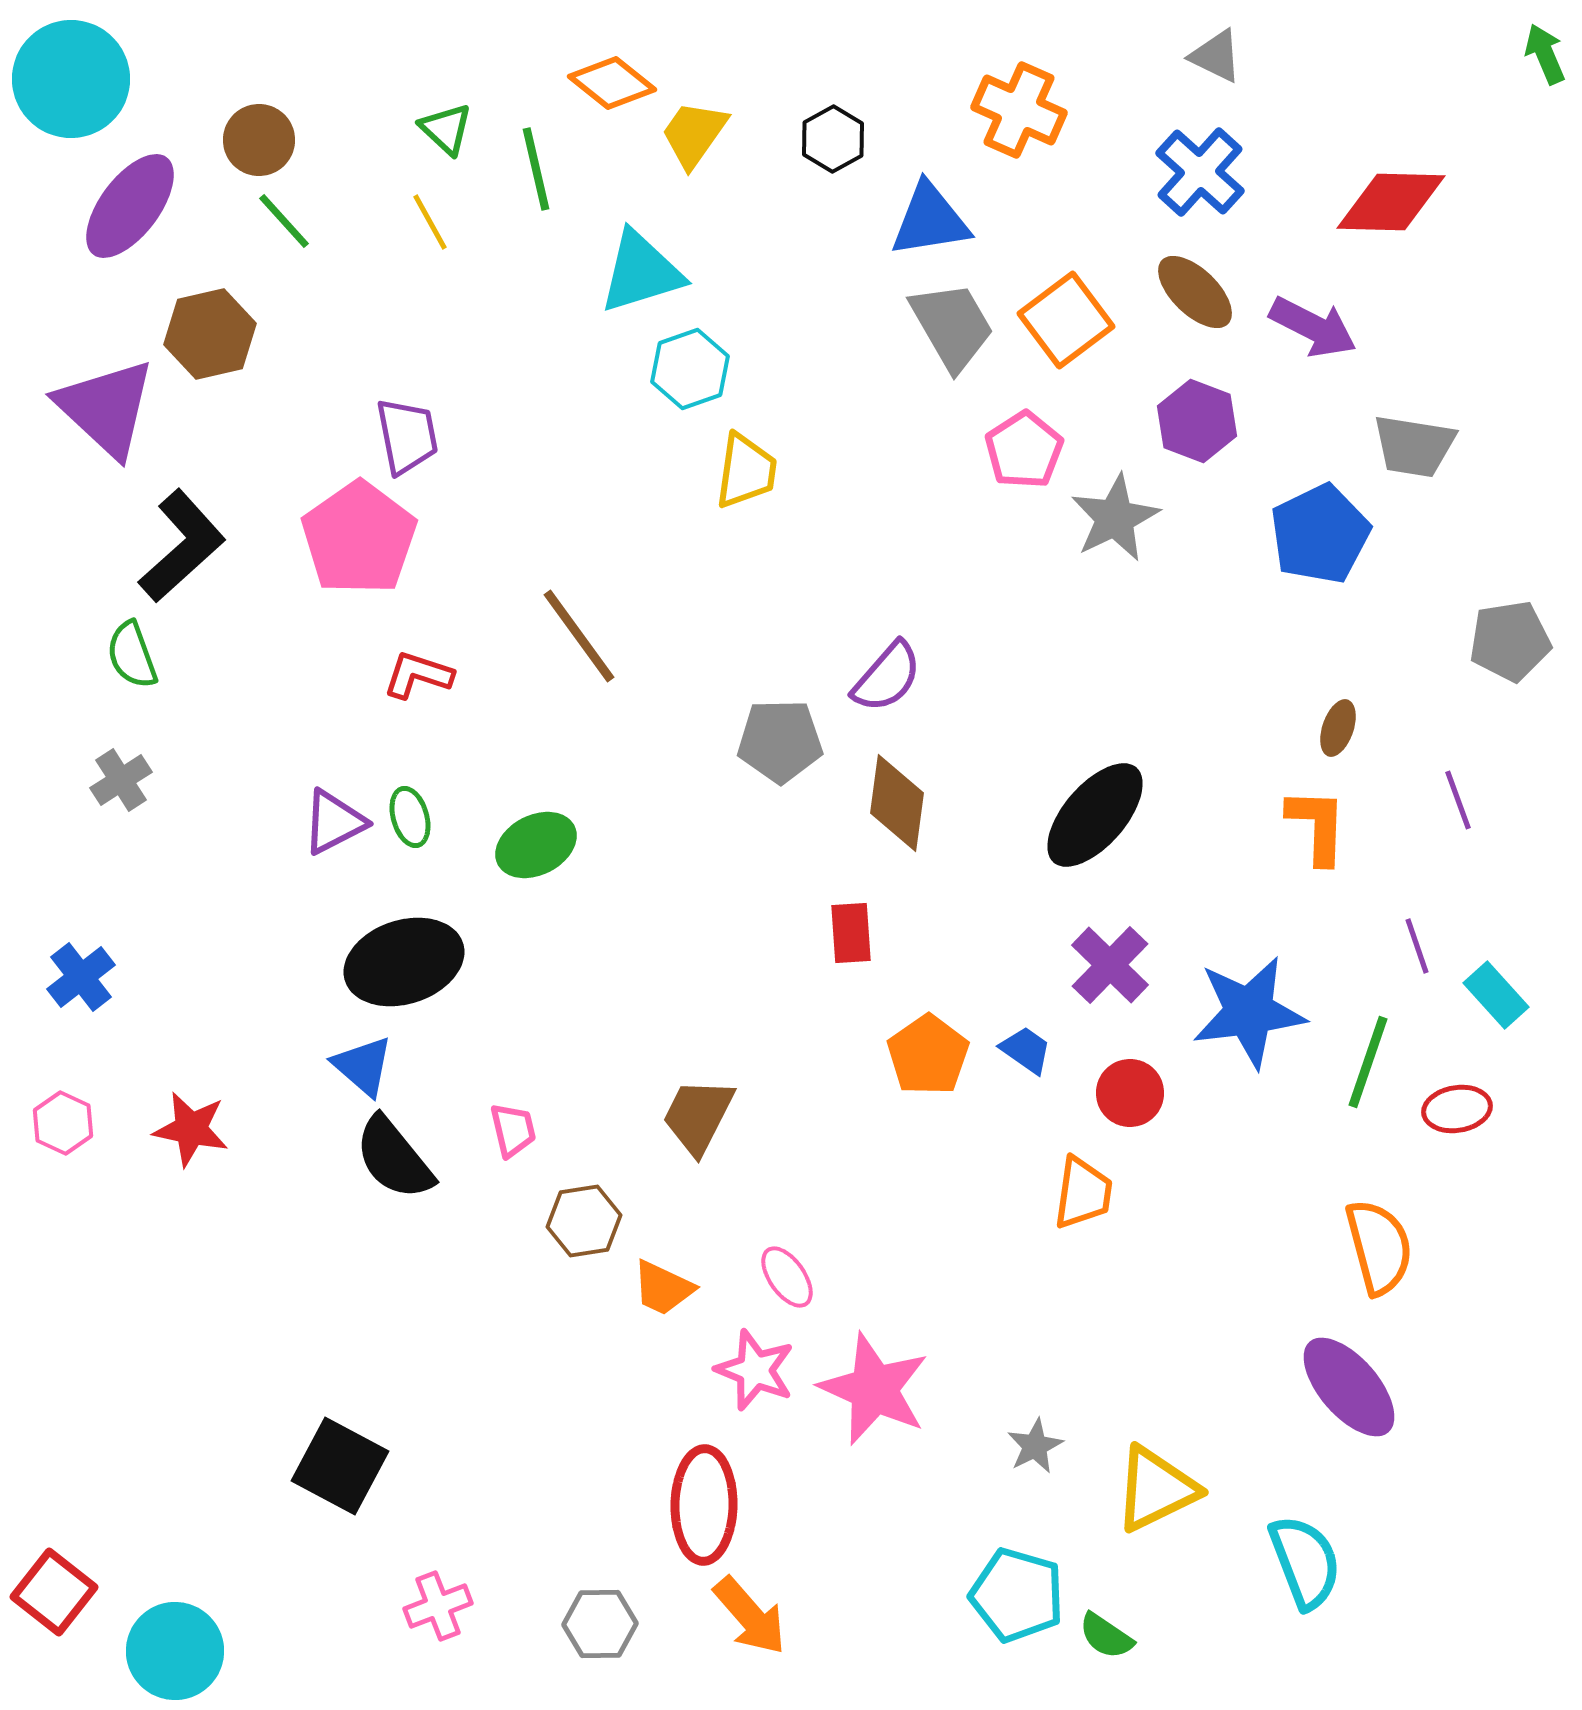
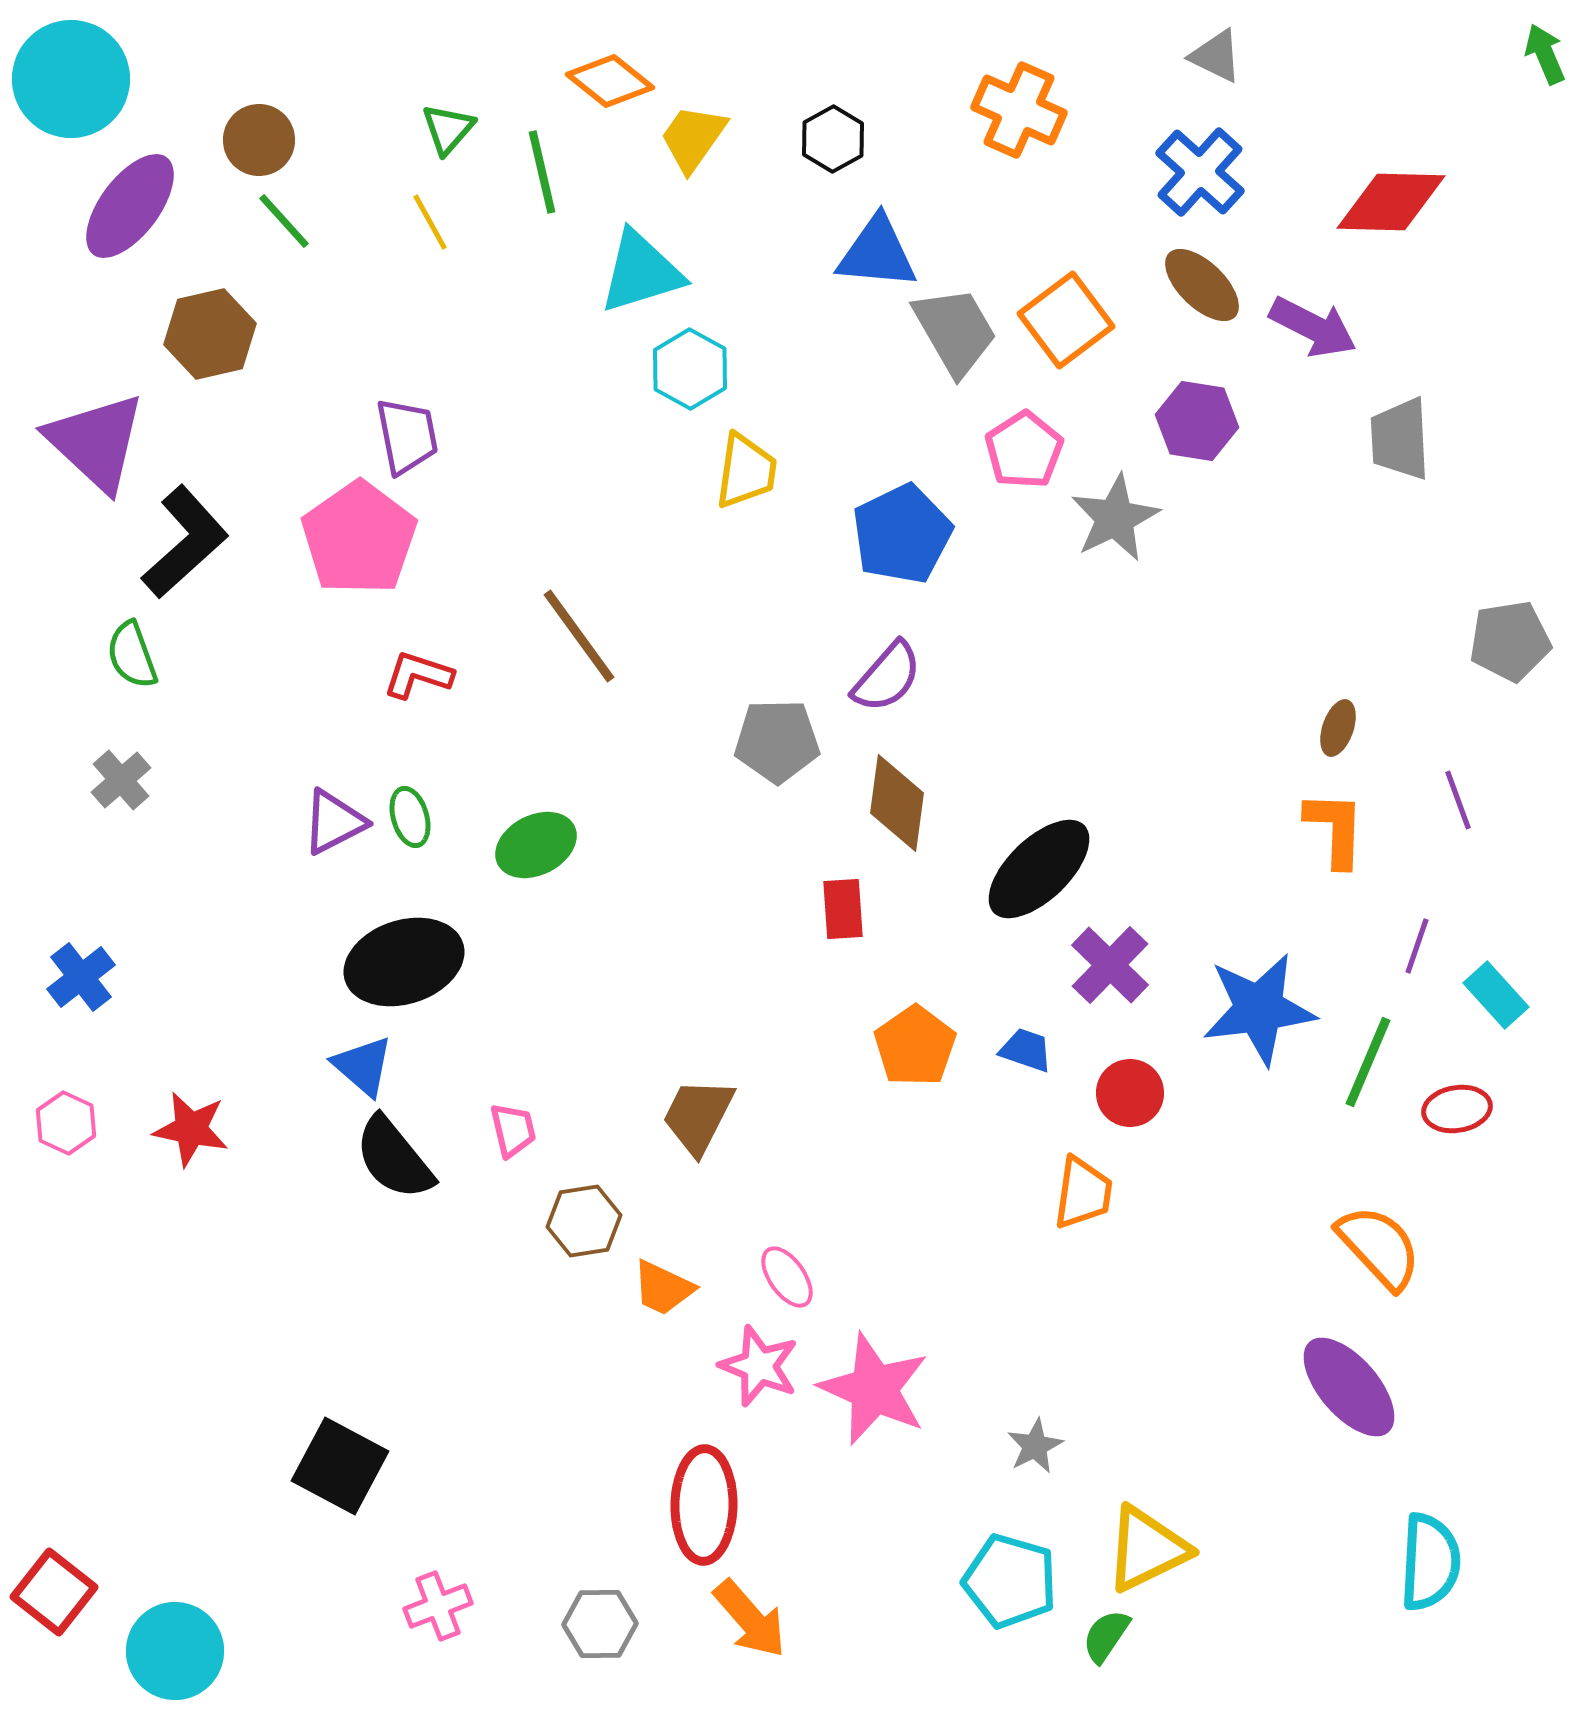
orange diamond at (612, 83): moved 2 px left, 2 px up
green triangle at (446, 129): moved 2 px right; rotated 28 degrees clockwise
yellow trapezoid at (694, 134): moved 1 px left, 4 px down
green line at (536, 169): moved 6 px right, 3 px down
blue triangle at (930, 220): moved 53 px left, 33 px down; rotated 14 degrees clockwise
brown ellipse at (1195, 292): moved 7 px right, 7 px up
gray trapezoid at (952, 326): moved 3 px right, 5 px down
cyan hexagon at (690, 369): rotated 12 degrees counterclockwise
purple triangle at (106, 408): moved 10 px left, 34 px down
purple hexagon at (1197, 421): rotated 12 degrees counterclockwise
gray trapezoid at (1414, 446): moved 14 px left, 7 px up; rotated 78 degrees clockwise
blue pentagon at (1320, 534): moved 418 px left
black L-shape at (182, 546): moved 3 px right, 4 px up
gray pentagon at (780, 741): moved 3 px left
gray cross at (121, 780): rotated 8 degrees counterclockwise
black ellipse at (1095, 815): moved 56 px left, 54 px down; rotated 5 degrees clockwise
orange L-shape at (1317, 826): moved 18 px right, 3 px down
red rectangle at (851, 933): moved 8 px left, 24 px up
purple line at (1417, 946): rotated 38 degrees clockwise
blue star at (1249, 1012): moved 10 px right, 3 px up
blue trapezoid at (1026, 1050): rotated 16 degrees counterclockwise
orange pentagon at (928, 1055): moved 13 px left, 9 px up
green line at (1368, 1062): rotated 4 degrees clockwise
pink hexagon at (63, 1123): moved 3 px right
orange semicircle at (1379, 1247): rotated 28 degrees counterclockwise
pink star at (755, 1370): moved 4 px right, 4 px up
yellow triangle at (1156, 1489): moved 9 px left, 60 px down
cyan semicircle at (1305, 1562): moved 125 px right; rotated 24 degrees clockwise
cyan pentagon at (1017, 1595): moved 7 px left, 14 px up
orange arrow at (750, 1616): moved 3 px down
green semicircle at (1106, 1636): rotated 90 degrees clockwise
